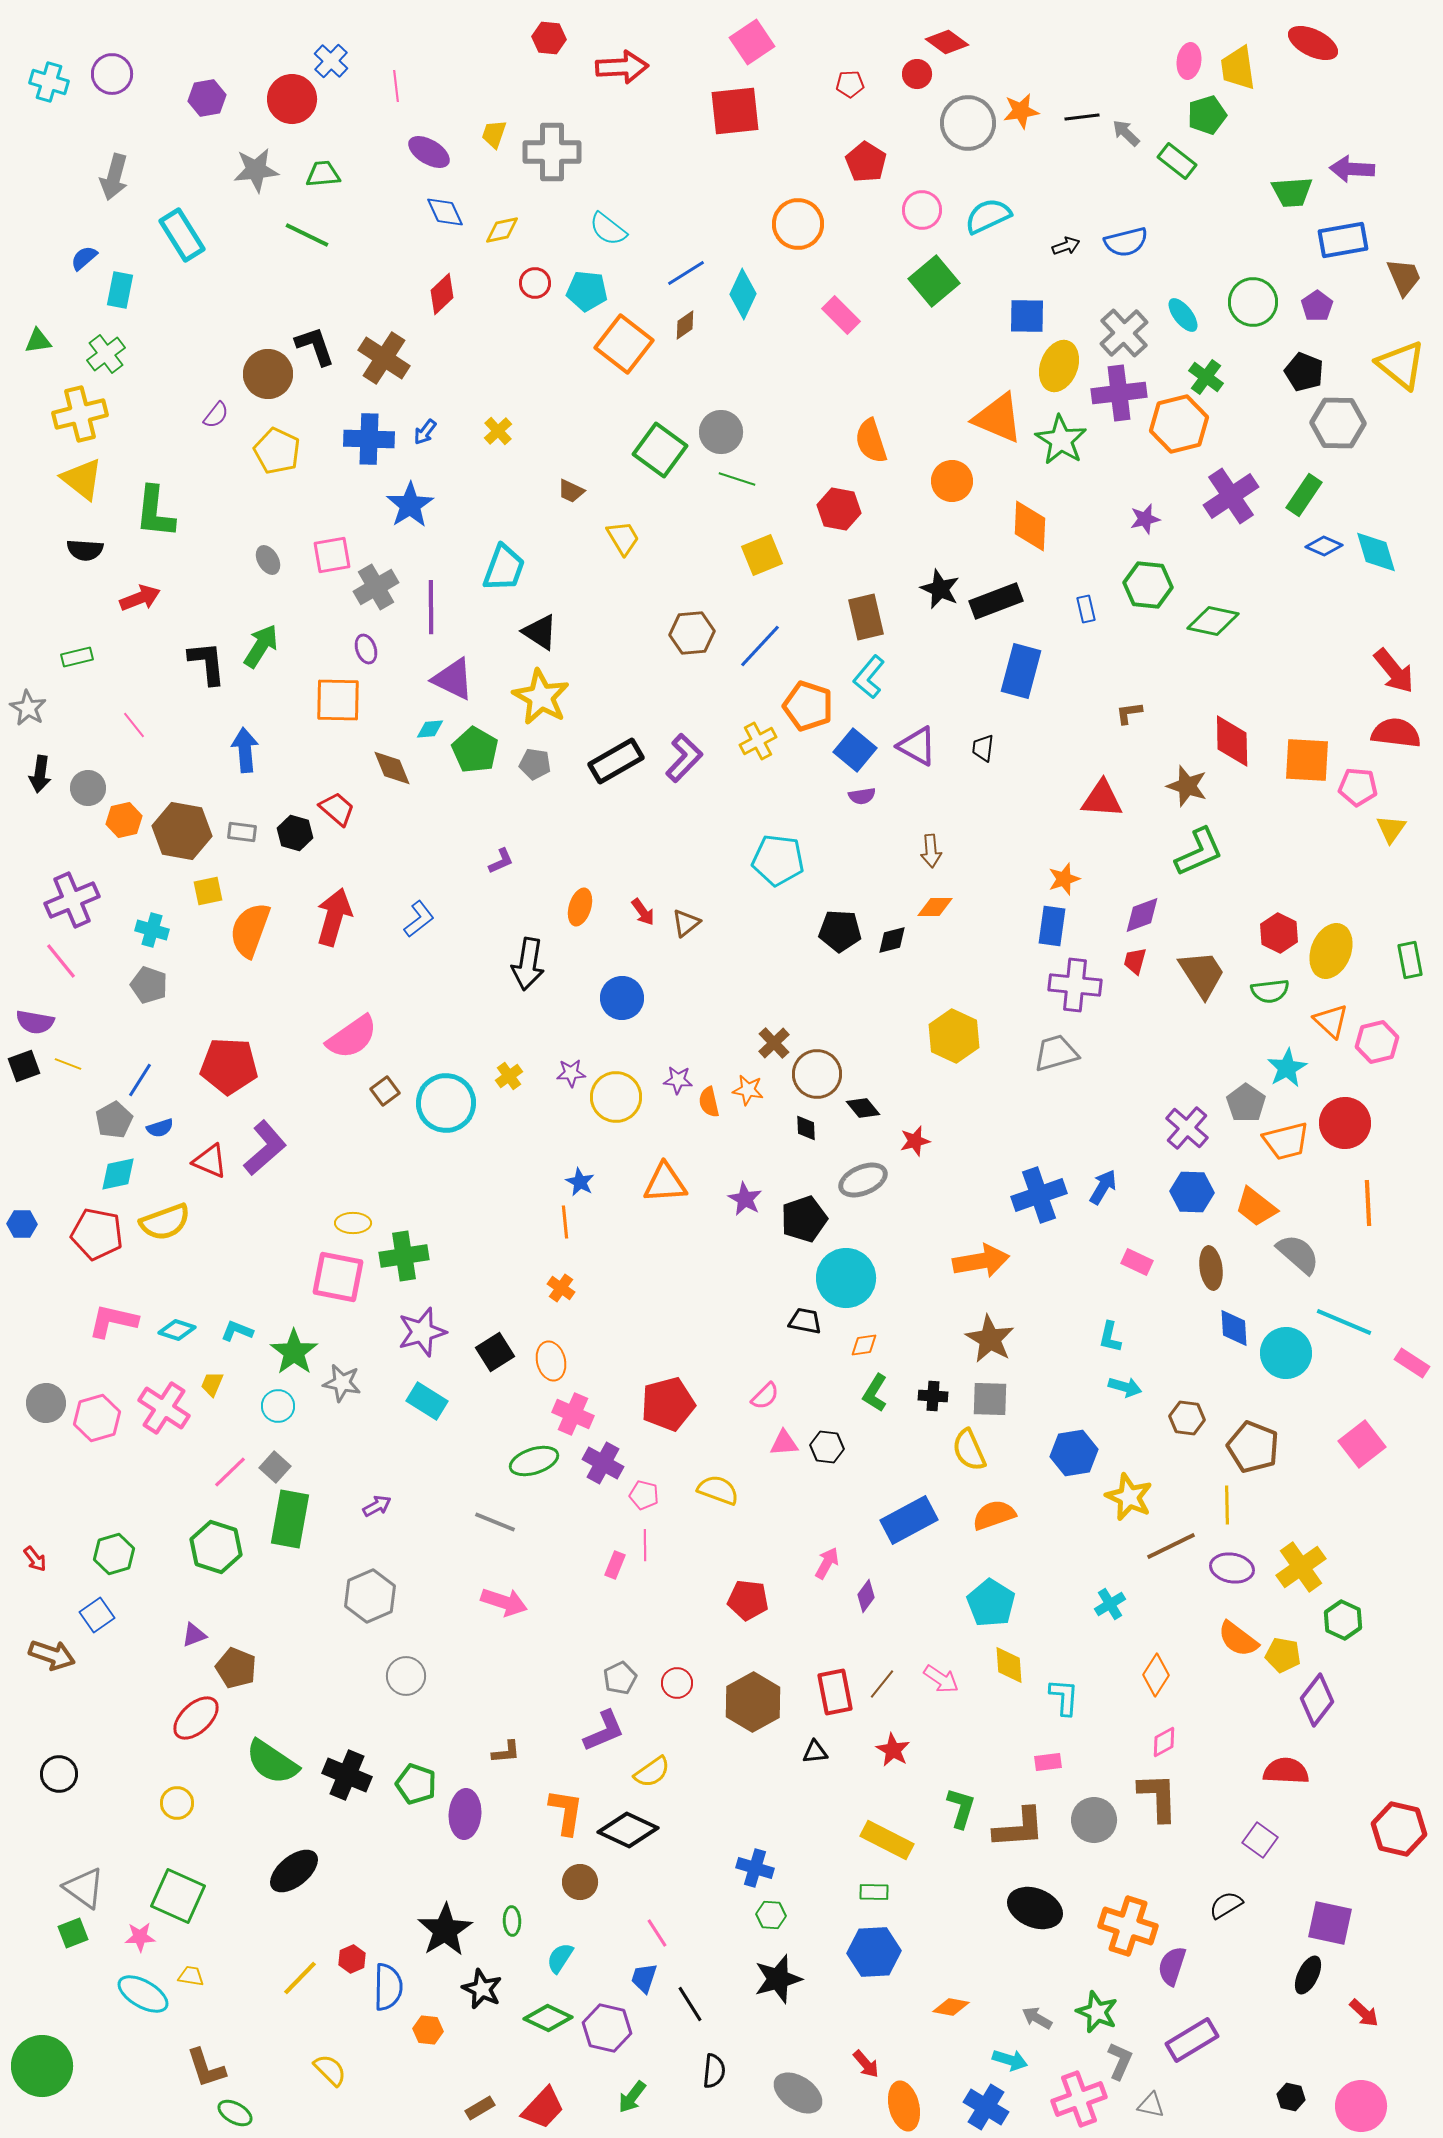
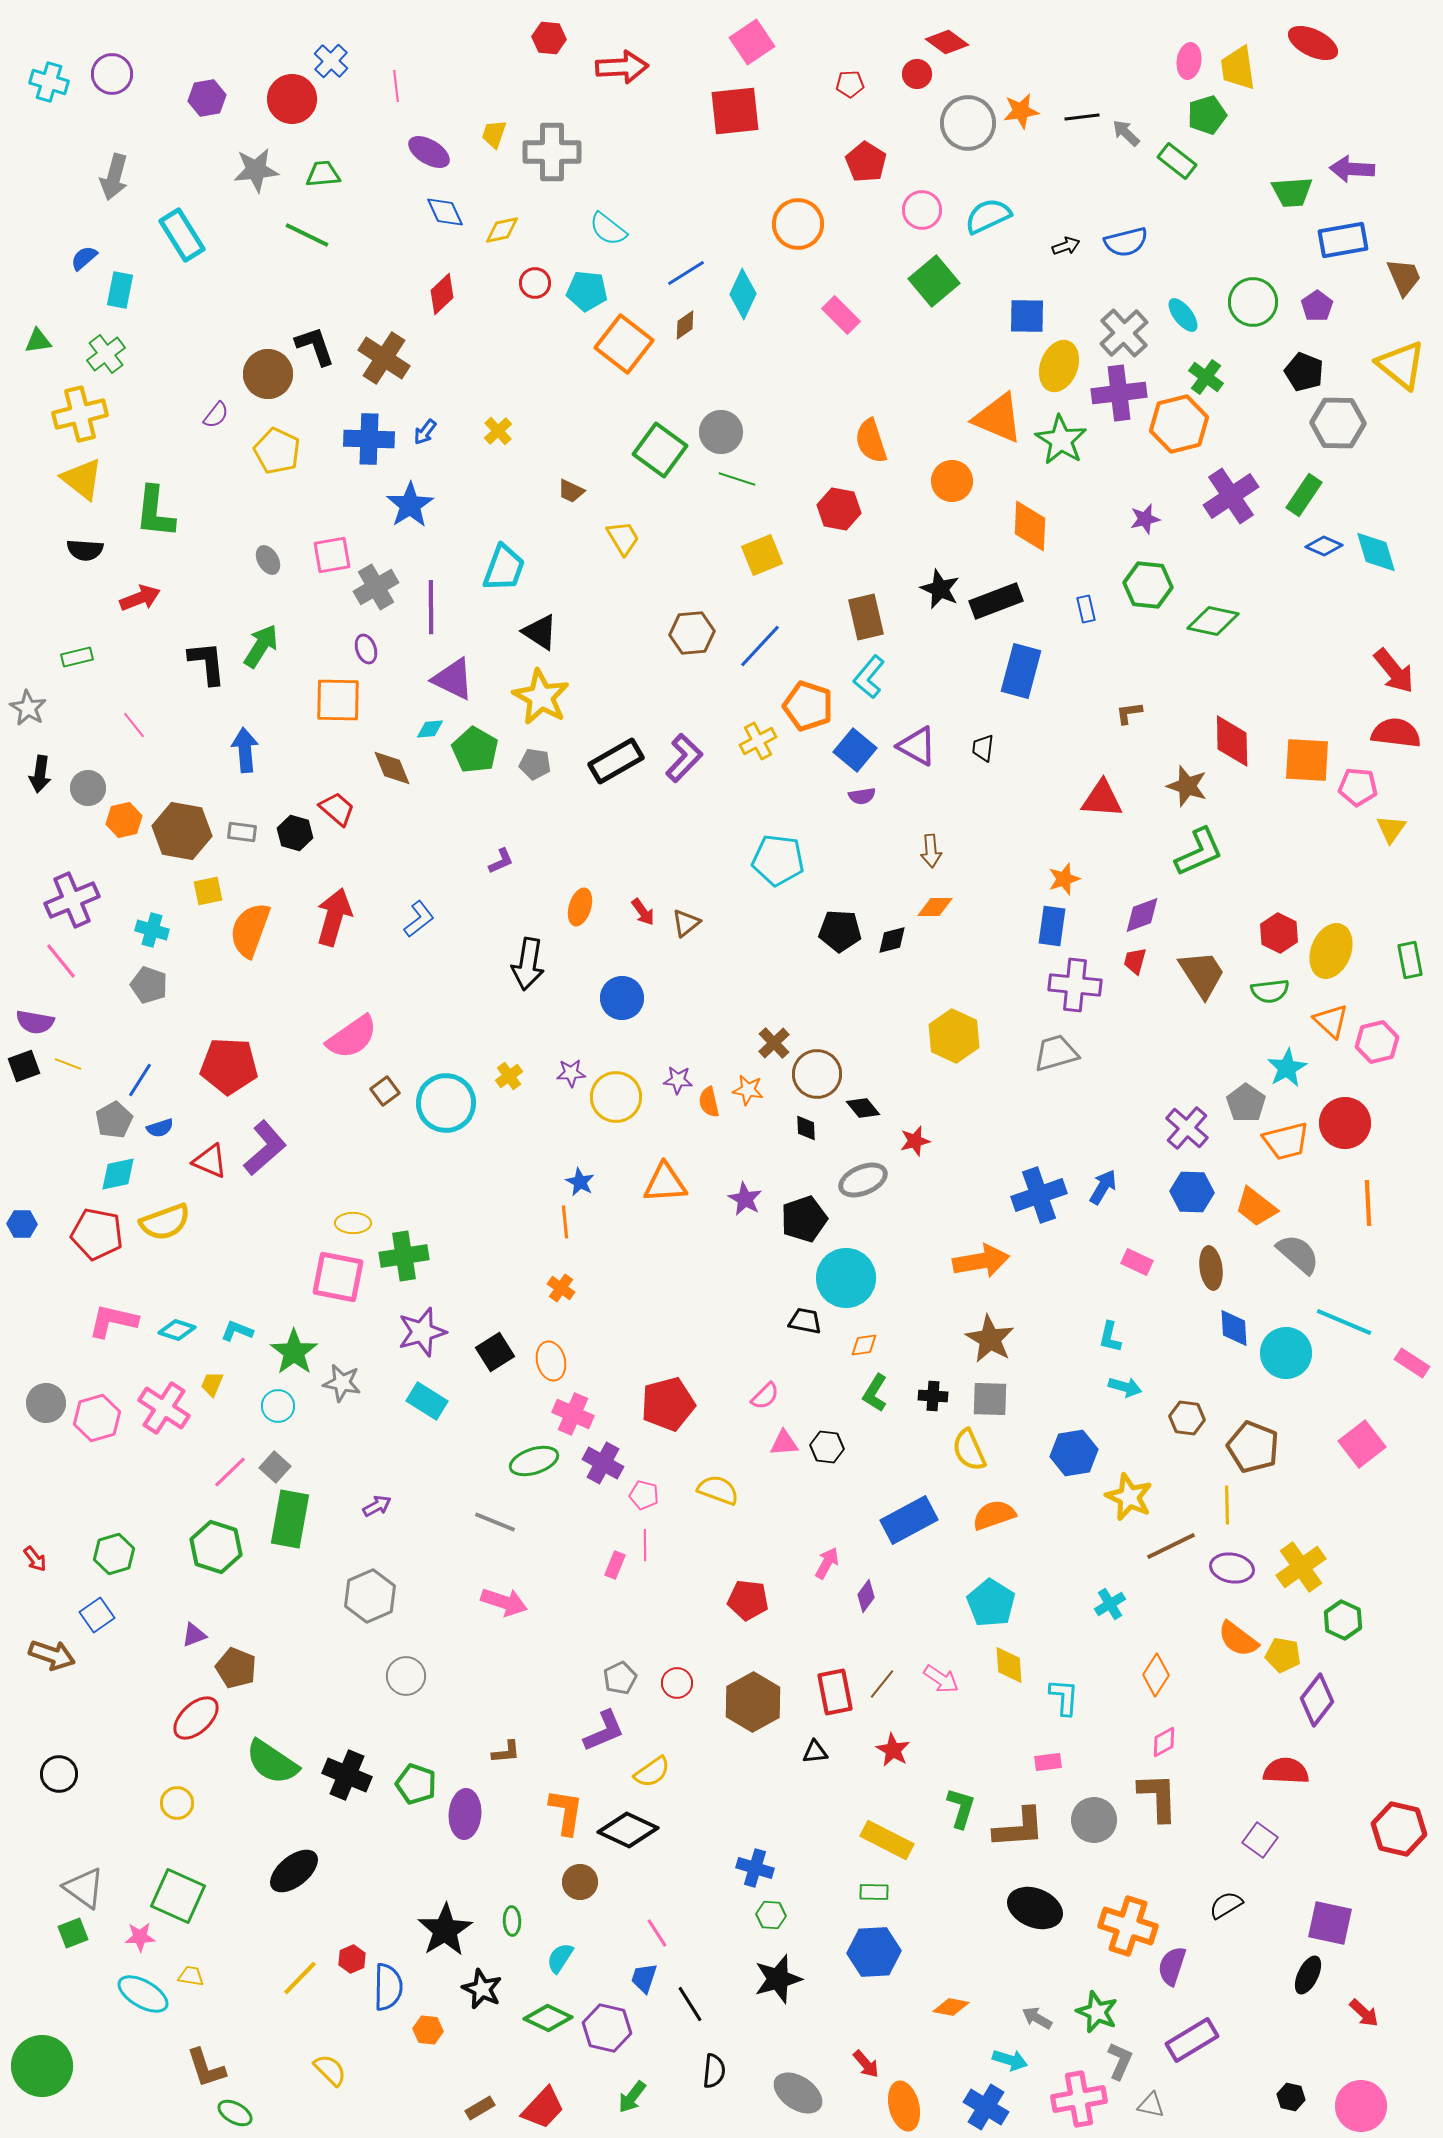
pink cross at (1079, 2099): rotated 10 degrees clockwise
